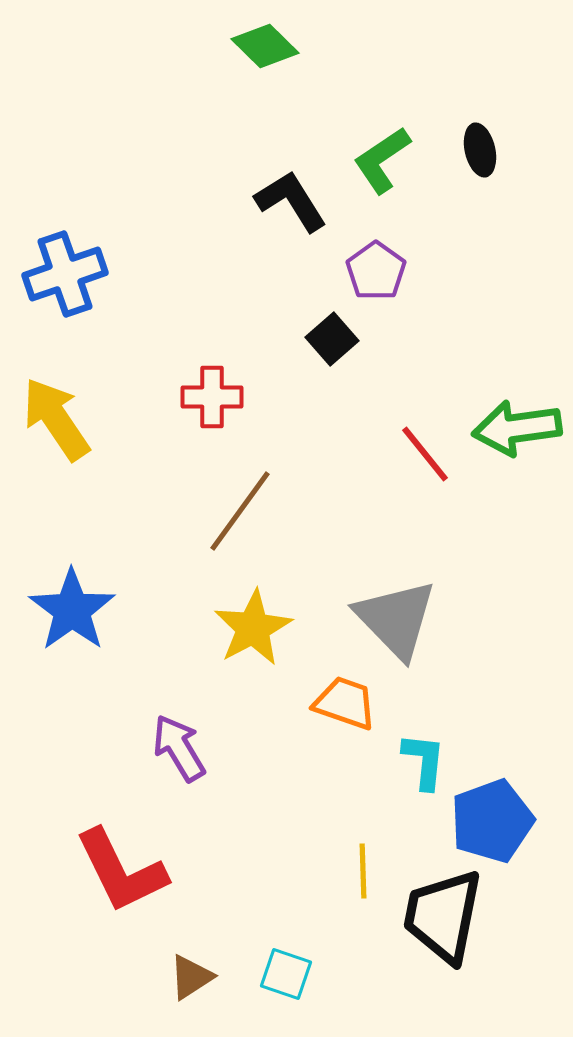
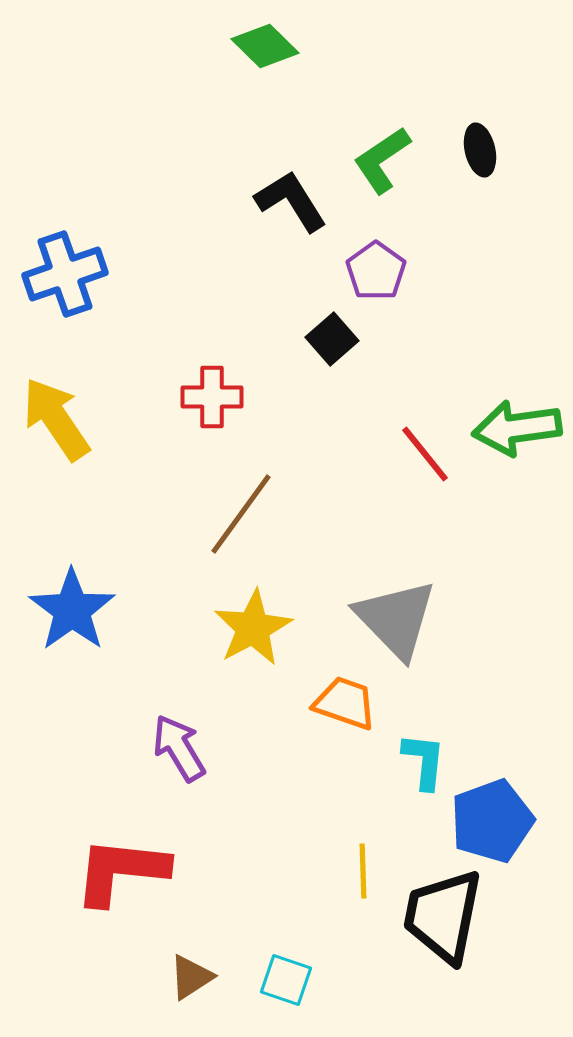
brown line: moved 1 px right, 3 px down
red L-shape: rotated 122 degrees clockwise
cyan square: moved 6 px down
